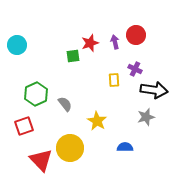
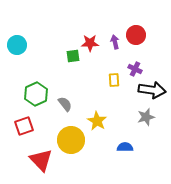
red star: rotated 18 degrees clockwise
black arrow: moved 2 px left
yellow circle: moved 1 px right, 8 px up
